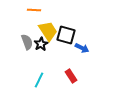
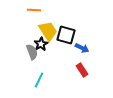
gray semicircle: moved 5 px right, 10 px down
red rectangle: moved 11 px right, 6 px up
